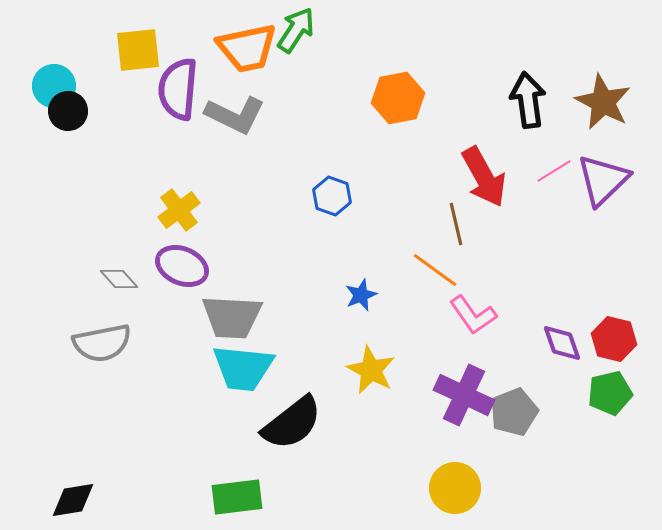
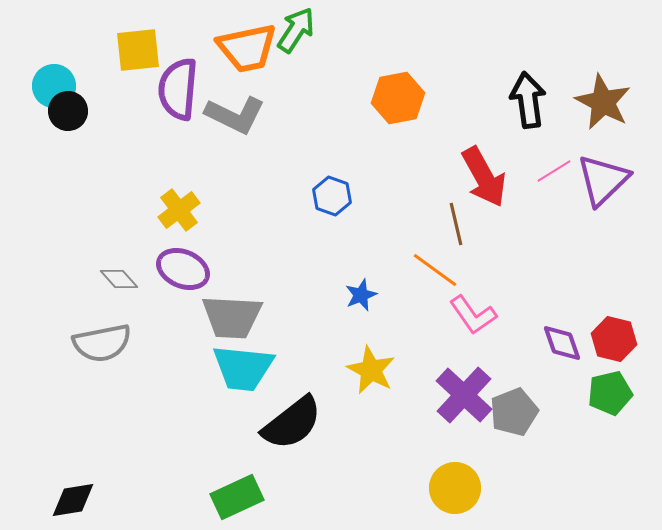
purple ellipse: moved 1 px right, 3 px down
purple cross: rotated 18 degrees clockwise
green rectangle: rotated 18 degrees counterclockwise
